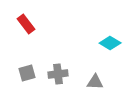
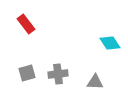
cyan diamond: rotated 25 degrees clockwise
